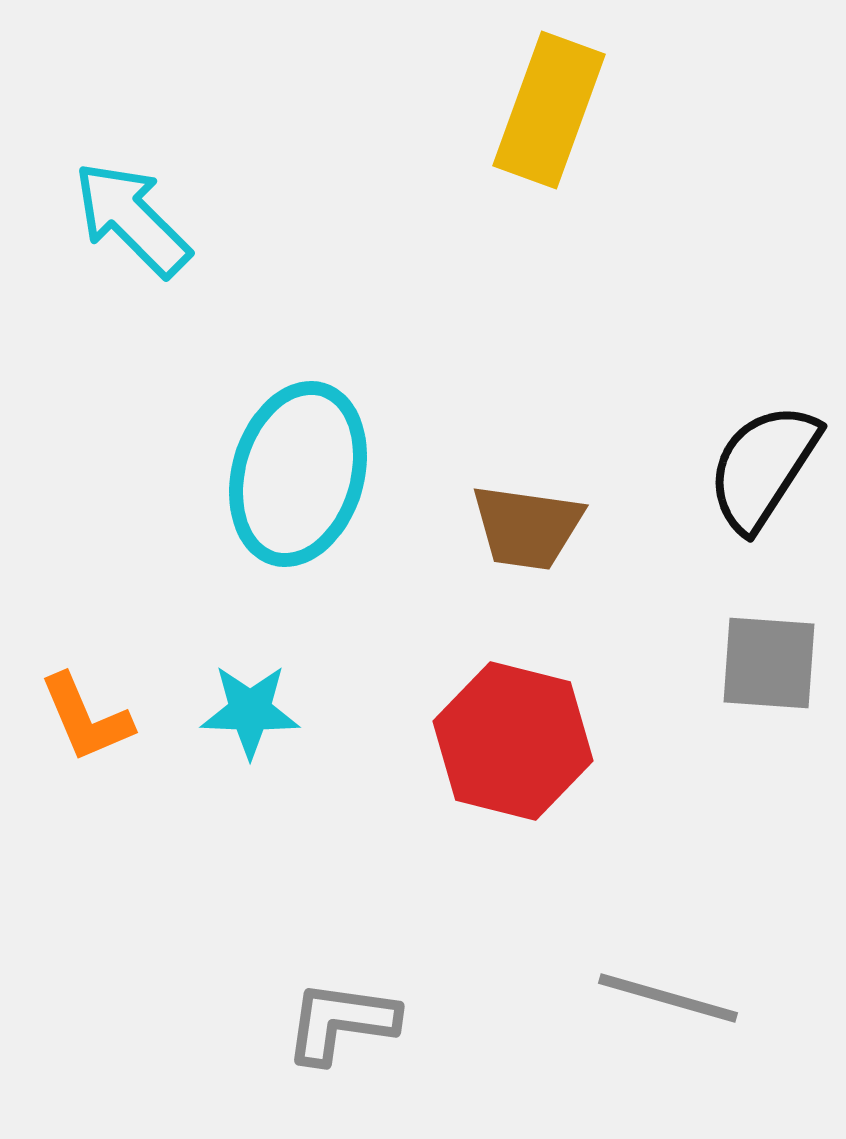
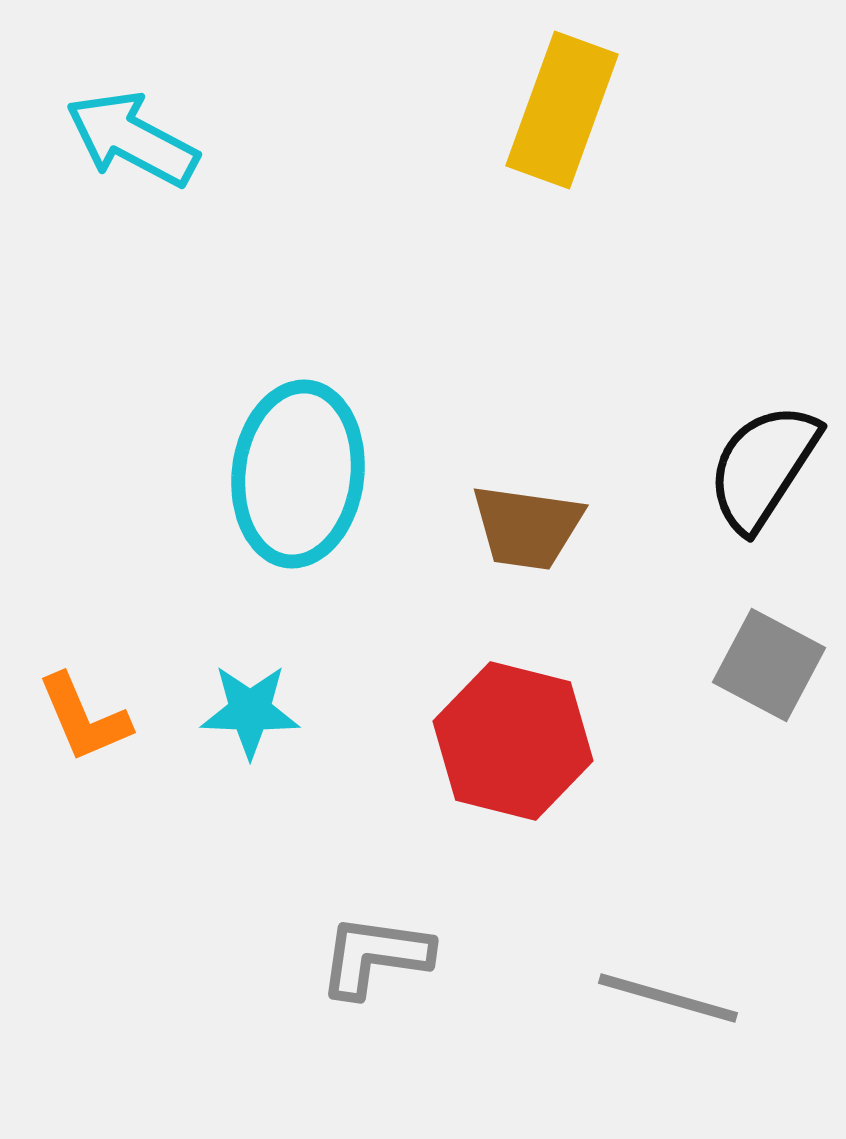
yellow rectangle: moved 13 px right
cyan arrow: moved 80 px up; rotated 17 degrees counterclockwise
cyan ellipse: rotated 9 degrees counterclockwise
gray square: moved 2 px down; rotated 24 degrees clockwise
orange L-shape: moved 2 px left
gray L-shape: moved 34 px right, 66 px up
